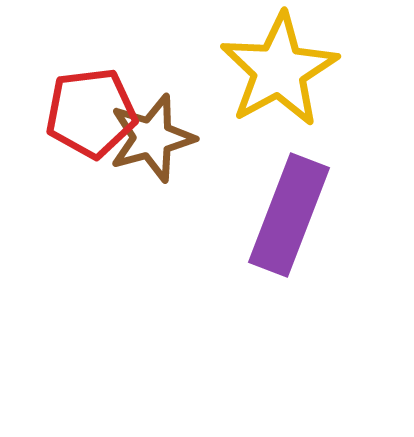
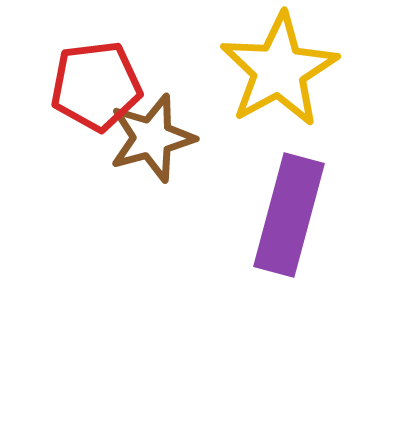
red pentagon: moved 5 px right, 27 px up
purple rectangle: rotated 6 degrees counterclockwise
